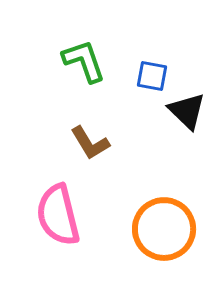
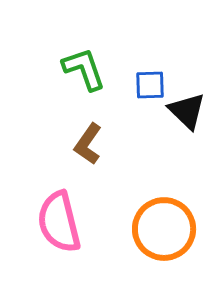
green L-shape: moved 8 px down
blue square: moved 2 px left, 9 px down; rotated 12 degrees counterclockwise
brown L-shape: moved 2 px left, 1 px down; rotated 66 degrees clockwise
pink semicircle: moved 1 px right, 7 px down
